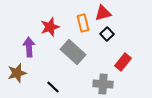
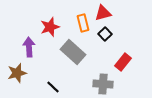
black square: moved 2 px left
